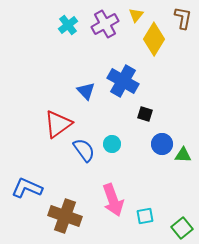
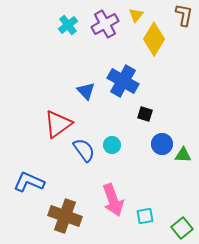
brown L-shape: moved 1 px right, 3 px up
cyan circle: moved 1 px down
blue L-shape: moved 2 px right, 6 px up
